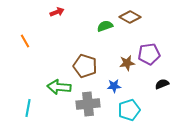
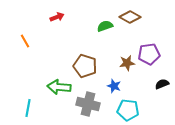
red arrow: moved 5 px down
blue star: rotated 24 degrees clockwise
gray cross: rotated 20 degrees clockwise
cyan pentagon: moved 1 px left; rotated 25 degrees clockwise
